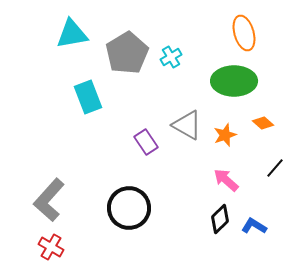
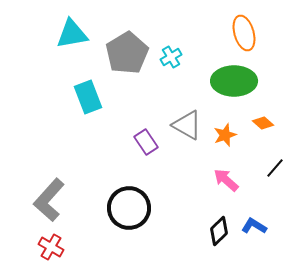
black diamond: moved 1 px left, 12 px down
